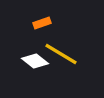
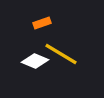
white diamond: rotated 16 degrees counterclockwise
